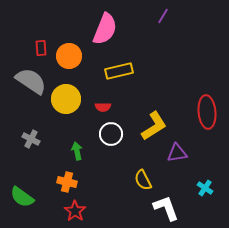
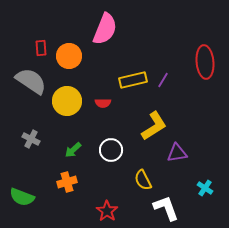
purple line: moved 64 px down
yellow rectangle: moved 14 px right, 9 px down
yellow circle: moved 1 px right, 2 px down
red semicircle: moved 4 px up
red ellipse: moved 2 px left, 50 px up
white circle: moved 16 px down
green arrow: moved 4 px left, 1 px up; rotated 120 degrees counterclockwise
orange cross: rotated 30 degrees counterclockwise
green semicircle: rotated 15 degrees counterclockwise
red star: moved 32 px right
